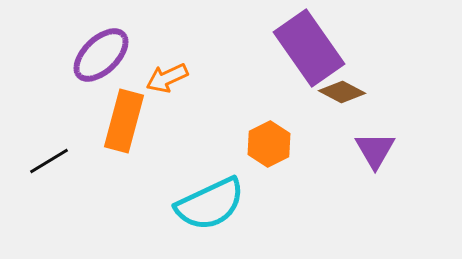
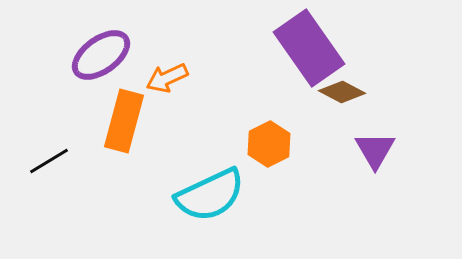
purple ellipse: rotated 8 degrees clockwise
cyan semicircle: moved 9 px up
